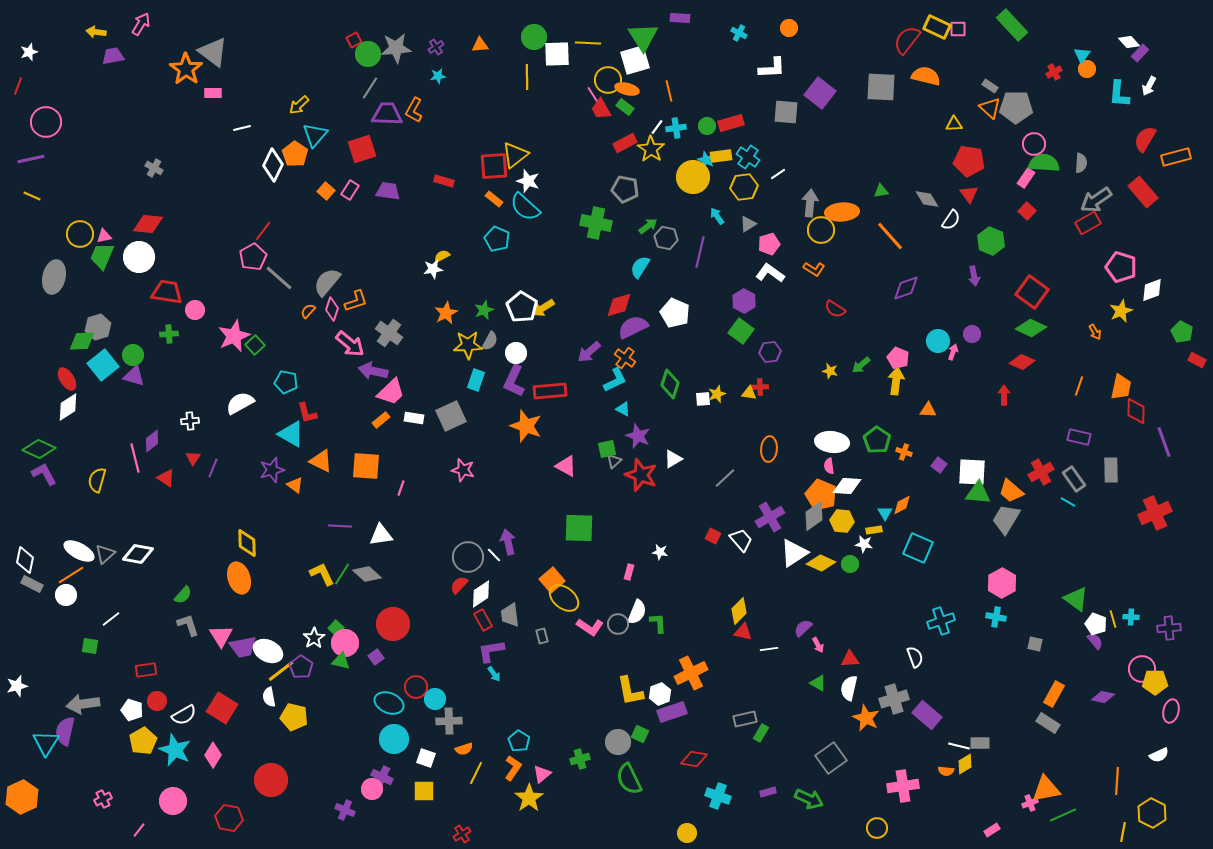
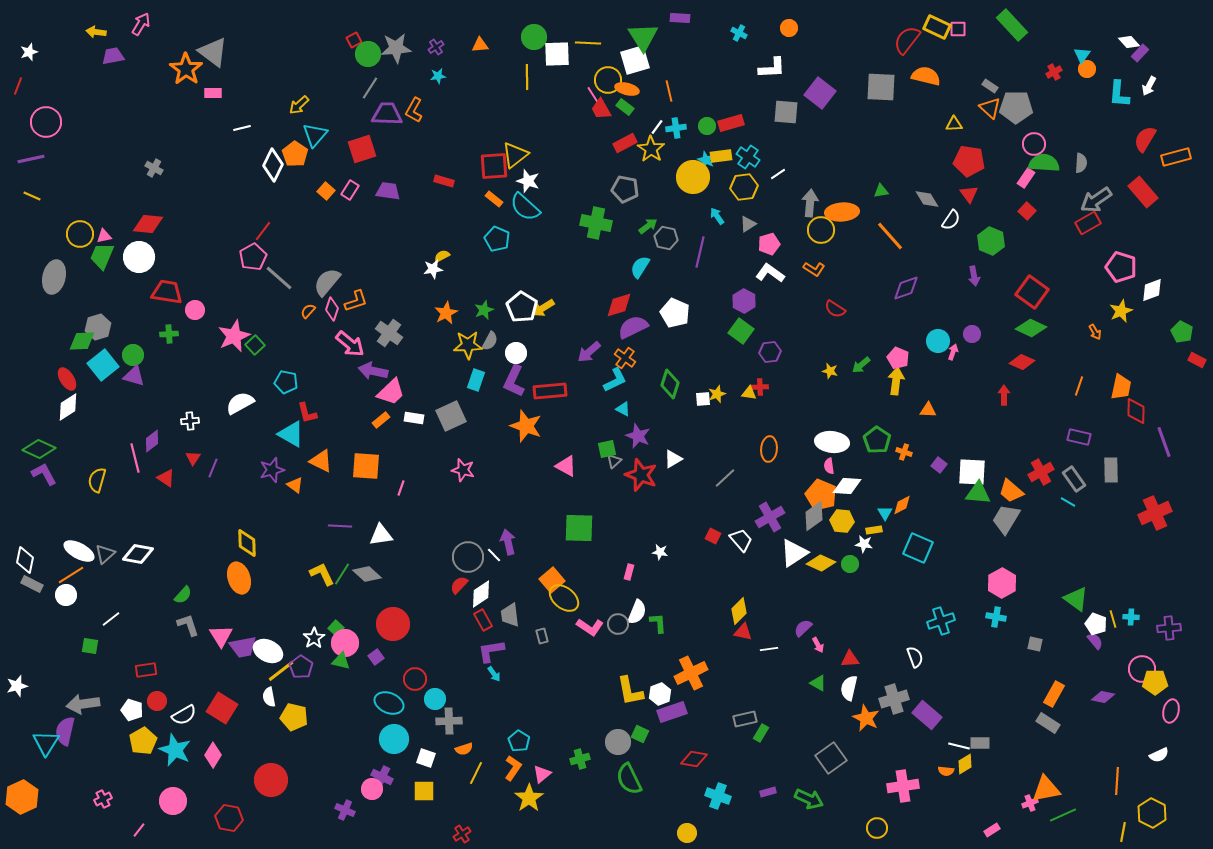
red circle at (416, 687): moved 1 px left, 8 px up
